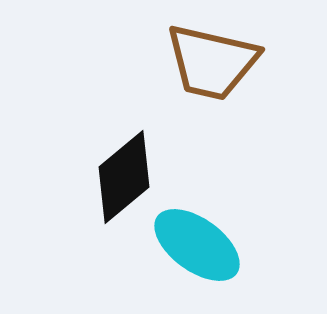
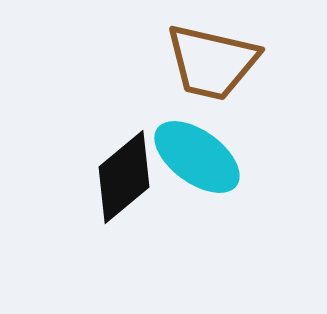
cyan ellipse: moved 88 px up
